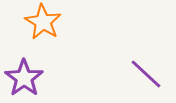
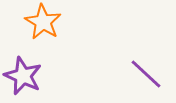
purple star: moved 1 px left, 2 px up; rotated 12 degrees counterclockwise
